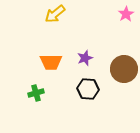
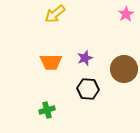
green cross: moved 11 px right, 17 px down
